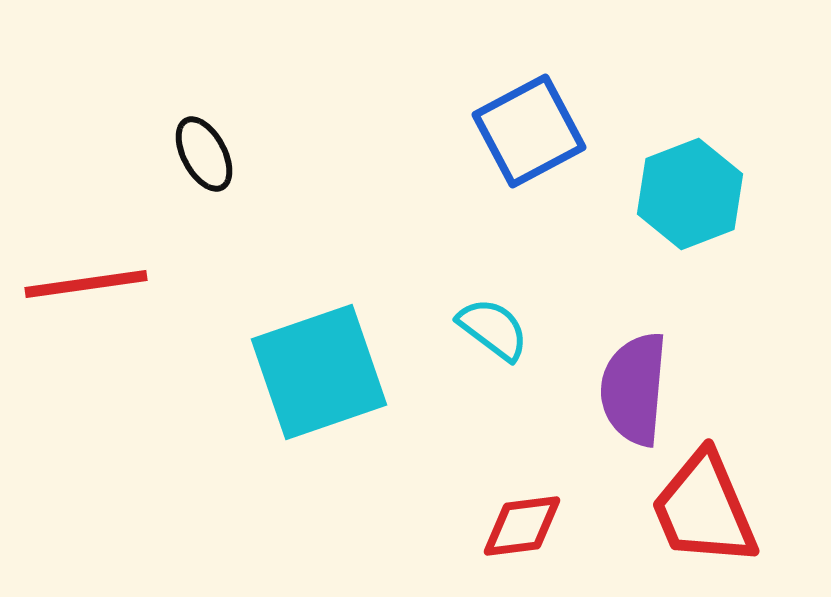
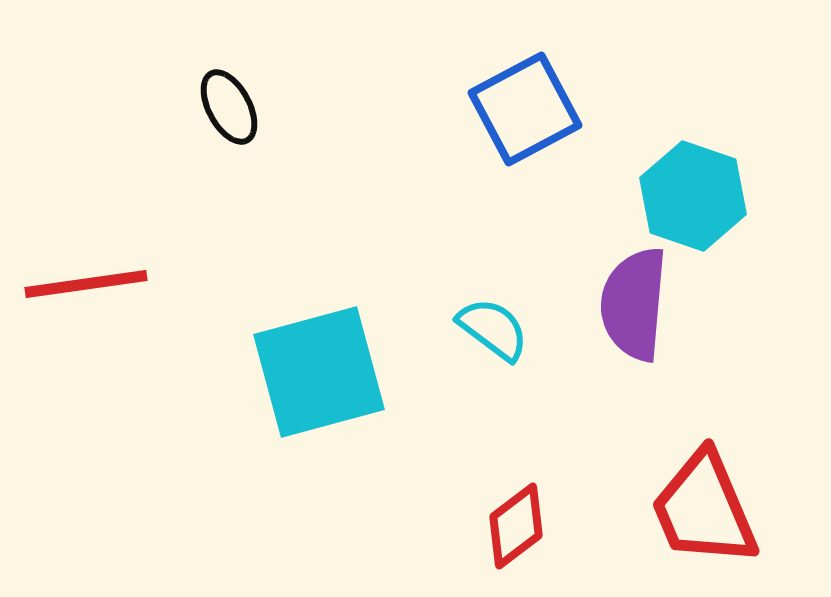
blue square: moved 4 px left, 22 px up
black ellipse: moved 25 px right, 47 px up
cyan hexagon: moved 3 px right, 2 px down; rotated 20 degrees counterclockwise
cyan square: rotated 4 degrees clockwise
purple semicircle: moved 85 px up
red diamond: moved 6 px left; rotated 30 degrees counterclockwise
